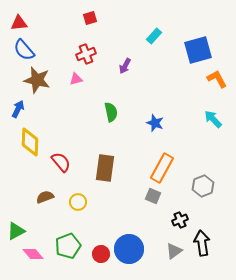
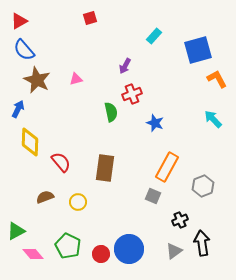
red triangle: moved 2 px up; rotated 24 degrees counterclockwise
red cross: moved 46 px right, 40 px down
brown star: rotated 12 degrees clockwise
orange rectangle: moved 5 px right, 1 px up
green pentagon: rotated 25 degrees counterclockwise
